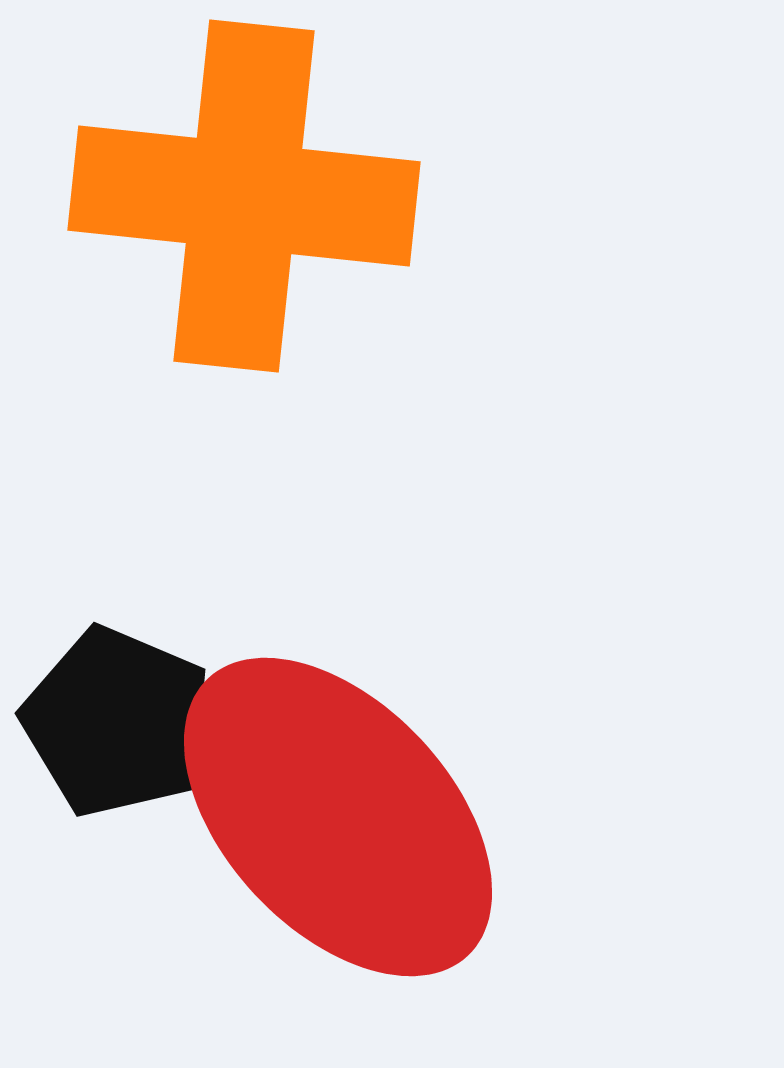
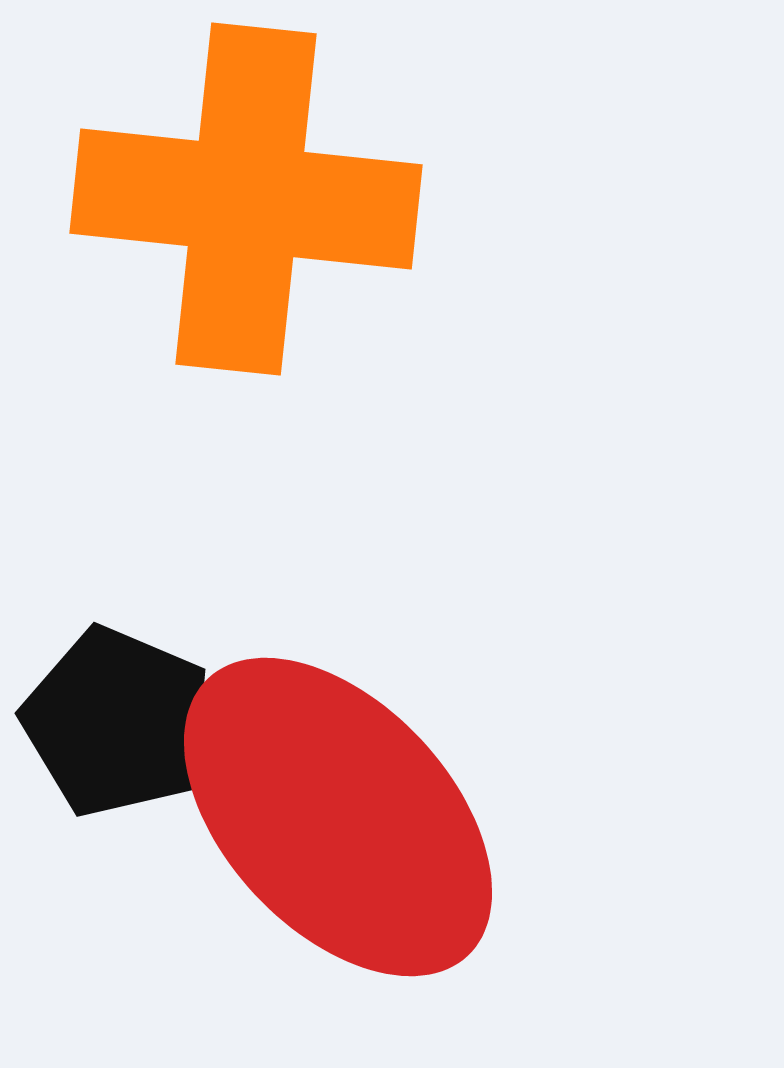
orange cross: moved 2 px right, 3 px down
